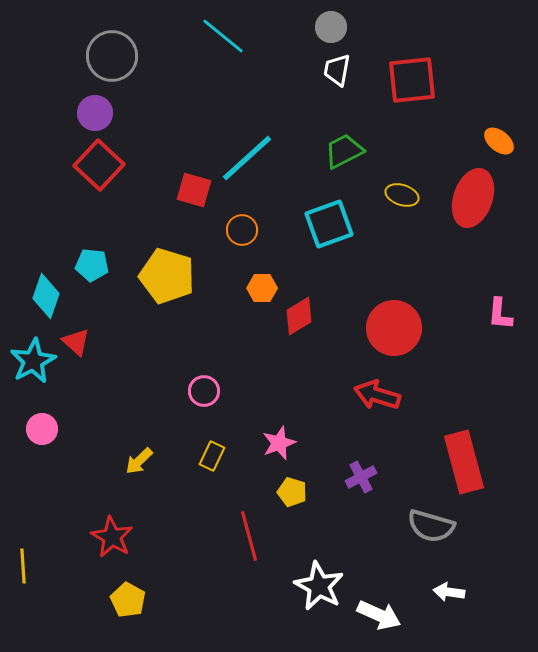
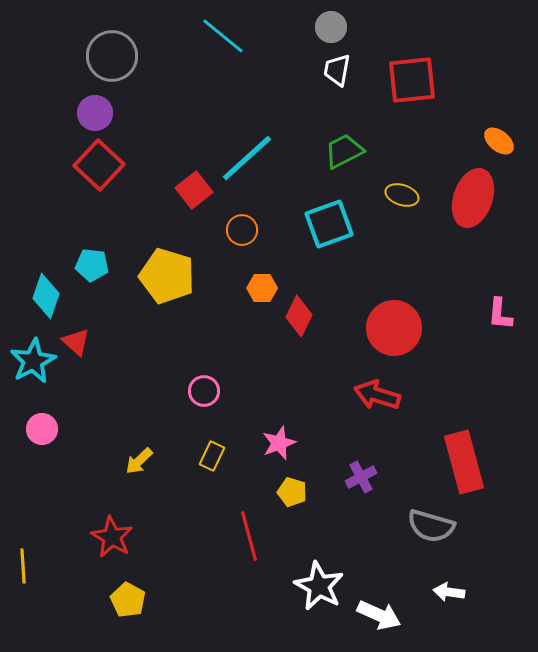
red square at (194, 190): rotated 36 degrees clockwise
red diamond at (299, 316): rotated 33 degrees counterclockwise
